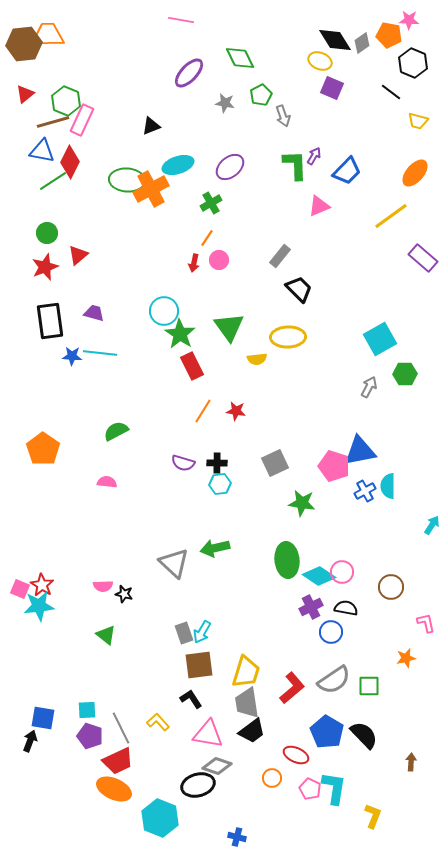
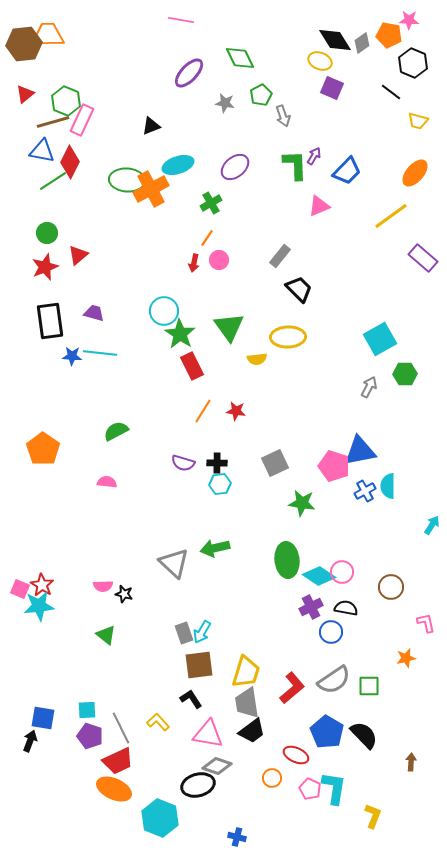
purple ellipse at (230, 167): moved 5 px right
